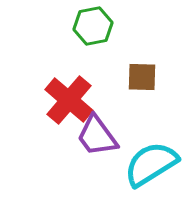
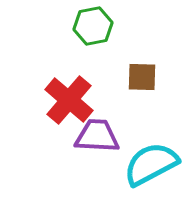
purple trapezoid: rotated 129 degrees clockwise
cyan semicircle: rotated 4 degrees clockwise
